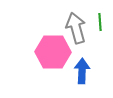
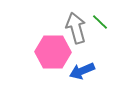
green line: rotated 42 degrees counterclockwise
blue arrow: rotated 115 degrees counterclockwise
